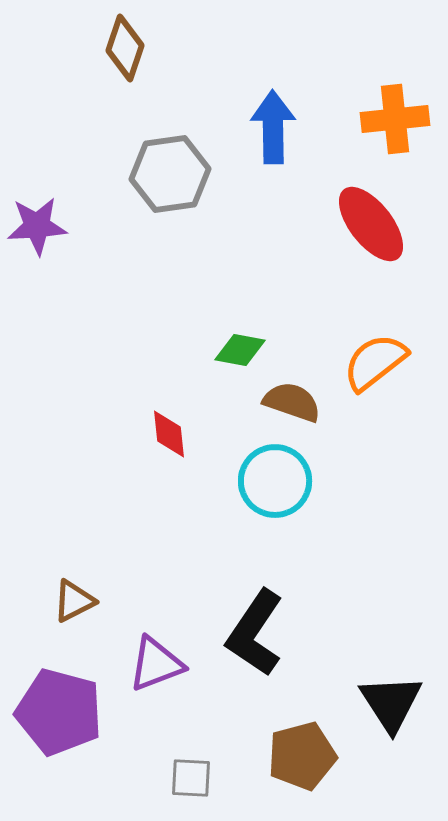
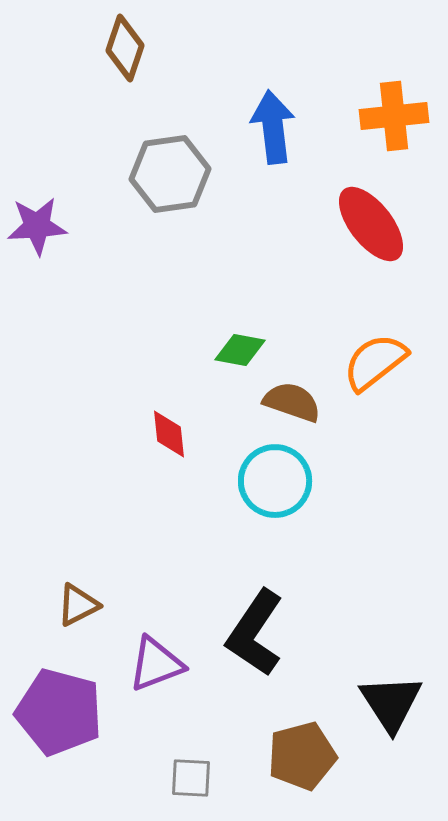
orange cross: moved 1 px left, 3 px up
blue arrow: rotated 6 degrees counterclockwise
brown triangle: moved 4 px right, 4 px down
